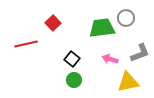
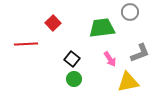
gray circle: moved 4 px right, 6 px up
red line: rotated 10 degrees clockwise
pink arrow: rotated 140 degrees counterclockwise
green circle: moved 1 px up
